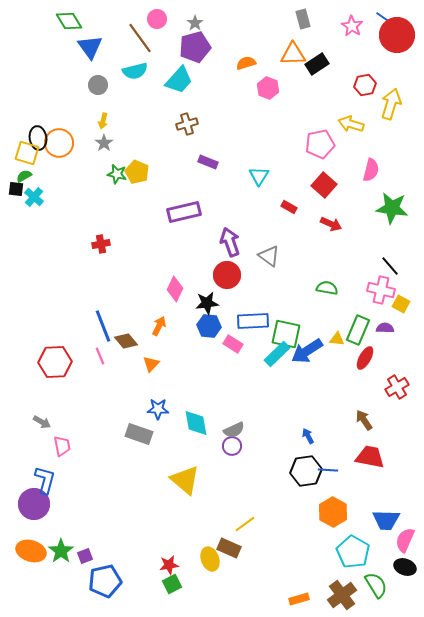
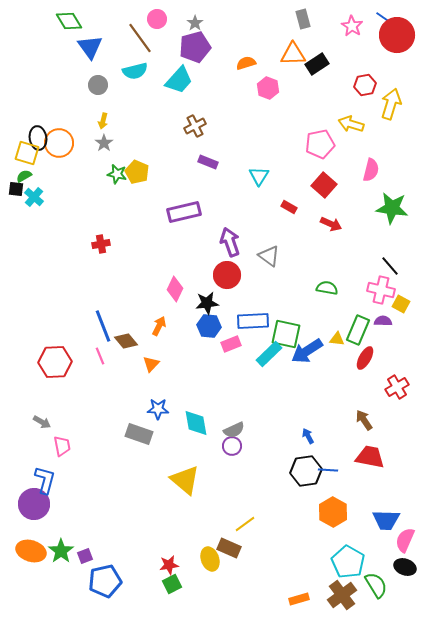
brown cross at (187, 124): moved 8 px right, 2 px down; rotated 10 degrees counterclockwise
purple semicircle at (385, 328): moved 2 px left, 7 px up
pink rectangle at (233, 344): moved 2 px left; rotated 54 degrees counterclockwise
cyan rectangle at (277, 354): moved 8 px left
cyan pentagon at (353, 552): moved 5 px left, 10 px down
